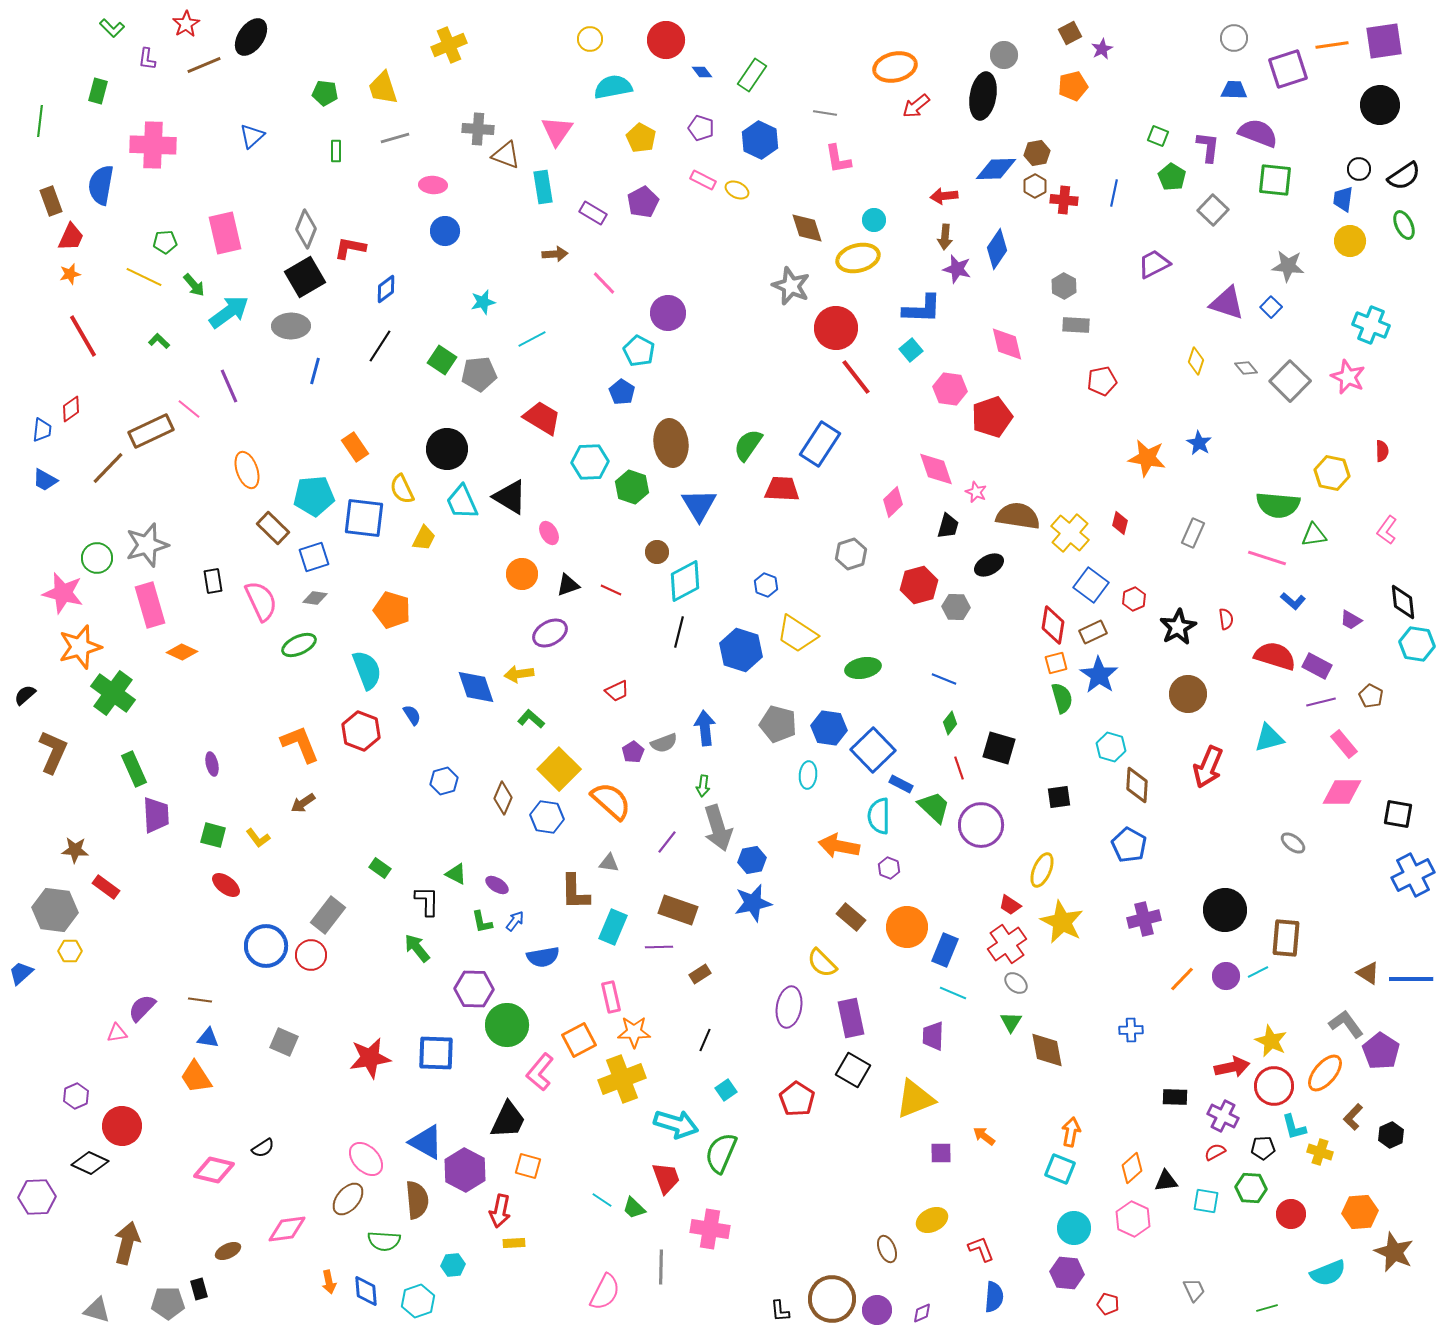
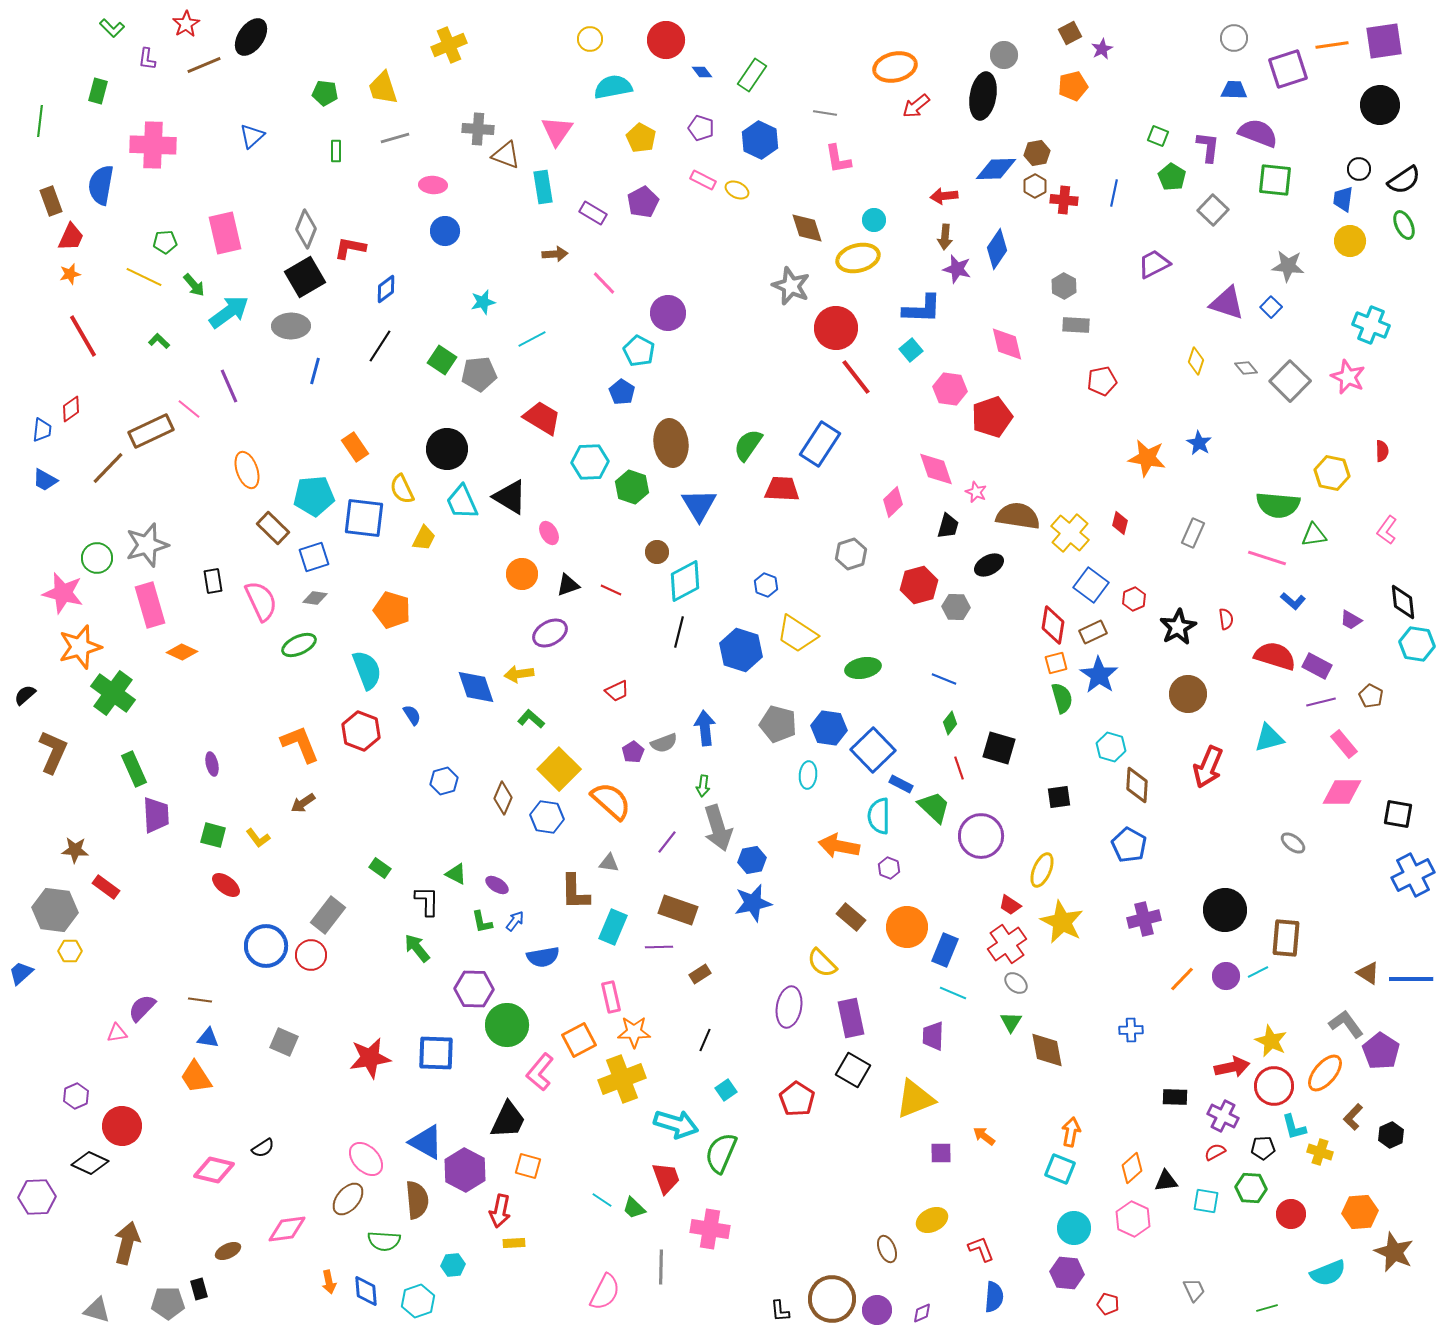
black semicircle at (1404, 176): moved 4 px down
purple circle at (981, 825): moved 11 px down
